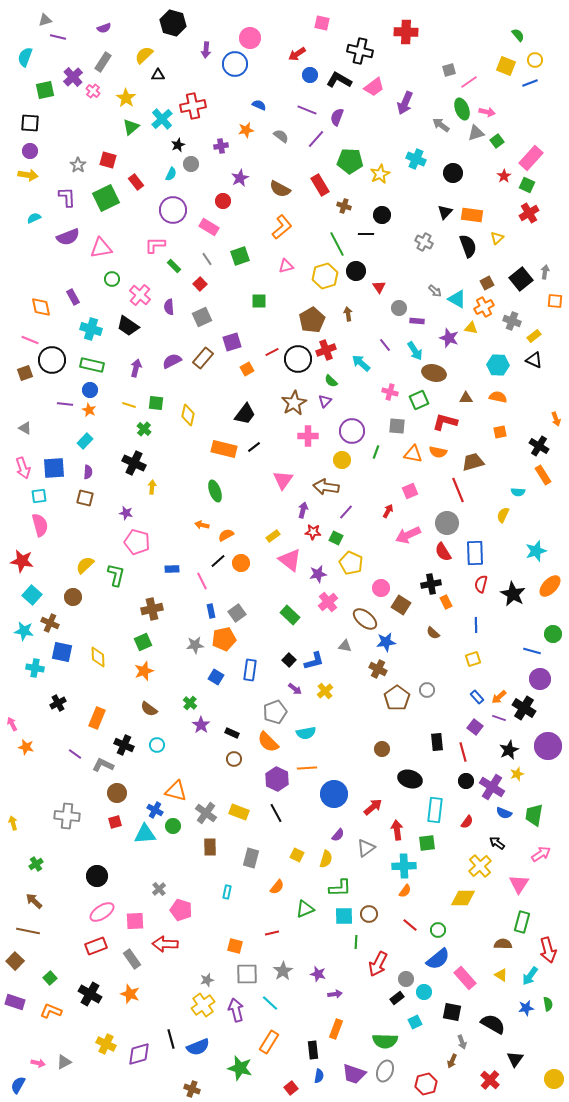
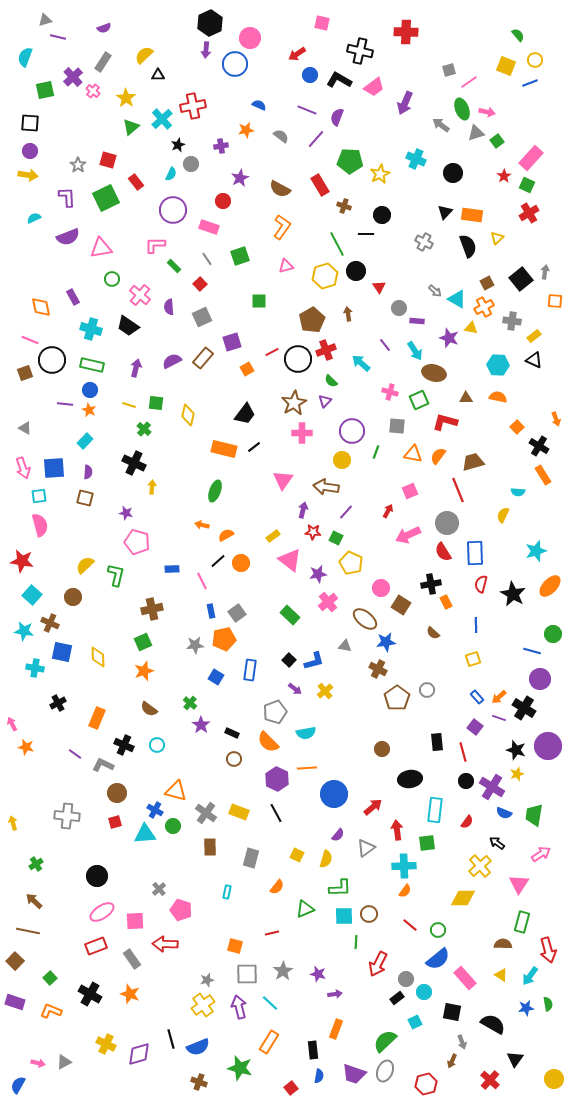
black hexagon at (173, 23): moved 37 px right; rotated 20 degrees clockwise
pink rectangle at (209, 227): rotated 12 degrees counterclockwise
orange L-shape at (282, 227): rotated 15 degrees counterclockwise
gray cross at (512, 321): rotated 12 degrees counterclockwise
orange square at (500, 432): moved 17 px right, 5 px up; rotated 32 degrees counterclockwise
pink cross at (308, 436): moved 6 px left, 3 px up
orange semicircle at (438, 452): moved 4 px down; rotated 114 degrees clockwise
green ellipse at (215, 491): rotated 40 degrees clockwise
black star at (509, 750): moved 7 px right; rotated 30 degrees counterclockwise
black ellipse at (410, 779): rotated 25 degrees counterclockwise
purple arrow at (236, 1010): moved 3 px right, 3 px up
green semicircle at (385, 1041): rotated 135 degrees clockwise
brown cross at (192, 1089): moved 7 px right, 7 px up
